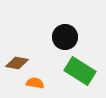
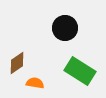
black circle: moved 9 px up
brown diamond: rotated 45 degrees counterclockwise
